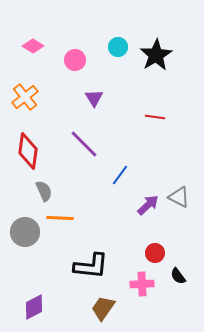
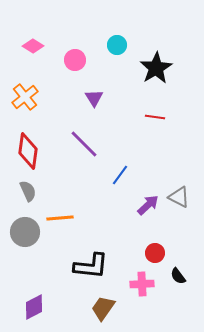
cyan circle: moved 1 px left, 2 px up
black star: moved 13 px down
gray semicircle: moved 16 px left
orange line: rotated 8 degrees counterclockwise
